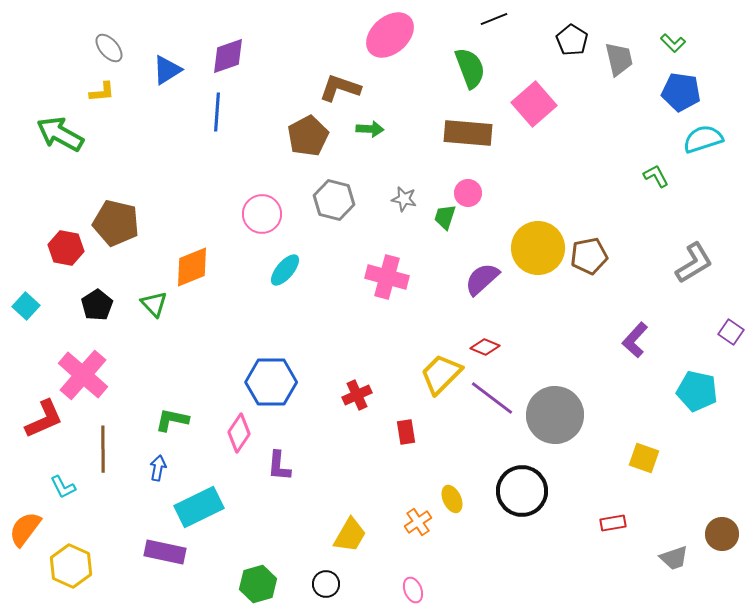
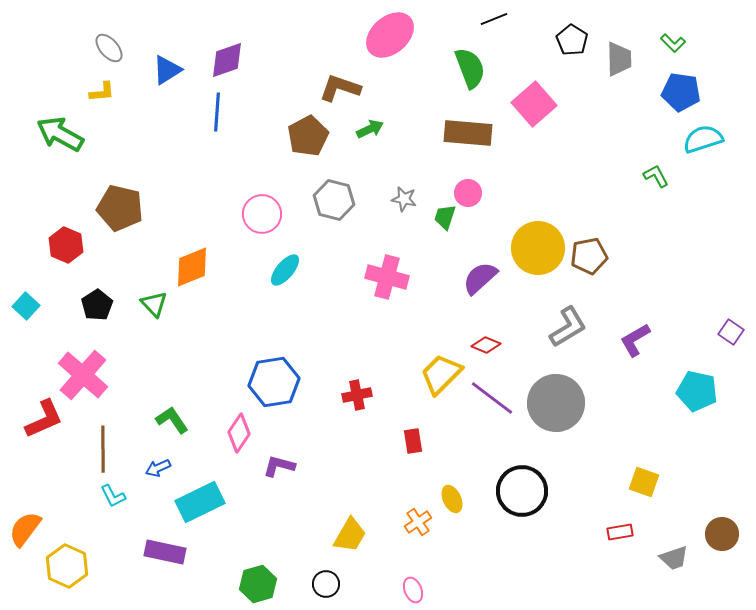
purple diamond at (228, 56): moved 1 px left, 4 px down
gray trapezoid at (619, 59): rotated 12 degrees clockwise
green arrow at (370, 129): rotated 28 degrees counterclockwise
brown pentagon at (116, 223): moved 4 px right, 15 px up
red hexagon at (66, 248): moved 3 px up; rotated 12 degrees clockwise
gray L-shape at (694, 263): moved 126 px left, 64 px down
purple semicircle at (482, 279): moved 2 px left, 1 px up
purple L-shape at (635, 340): rotated 18 degrees clockwise
red diamond at (485, 347): moved 1 px right, 2 px up
blue hexagon at (271, 382): moved 3 px right; rotated 9 degrees counterclockwise
red cross at (357, 395): rotated 12 degrees clockwise
gray circle at (555, 415): moved 1 px right, 12 px up
green L-shape at (172, 420): rotated 44 degrees clockwise
red rectangle at (406, 432): moved 7 px right, 9 px down
yellow square at (644, 458): moved 24 px down
purple L-shape at (279, 466): rotated 100 degrees clockwise
blue arrow at (158, 468): rotated 125 degrees counterclockwise
cyan L-shape at (63, 487): moved 50 px right, 9 px down
cyan rectangle at (199, 507): moved 1 px right, 5 px up
red rectangle at (613, 523): moved 7 px right, 9 px down
yellow hexagon at (71, 566): moved 4 px left
